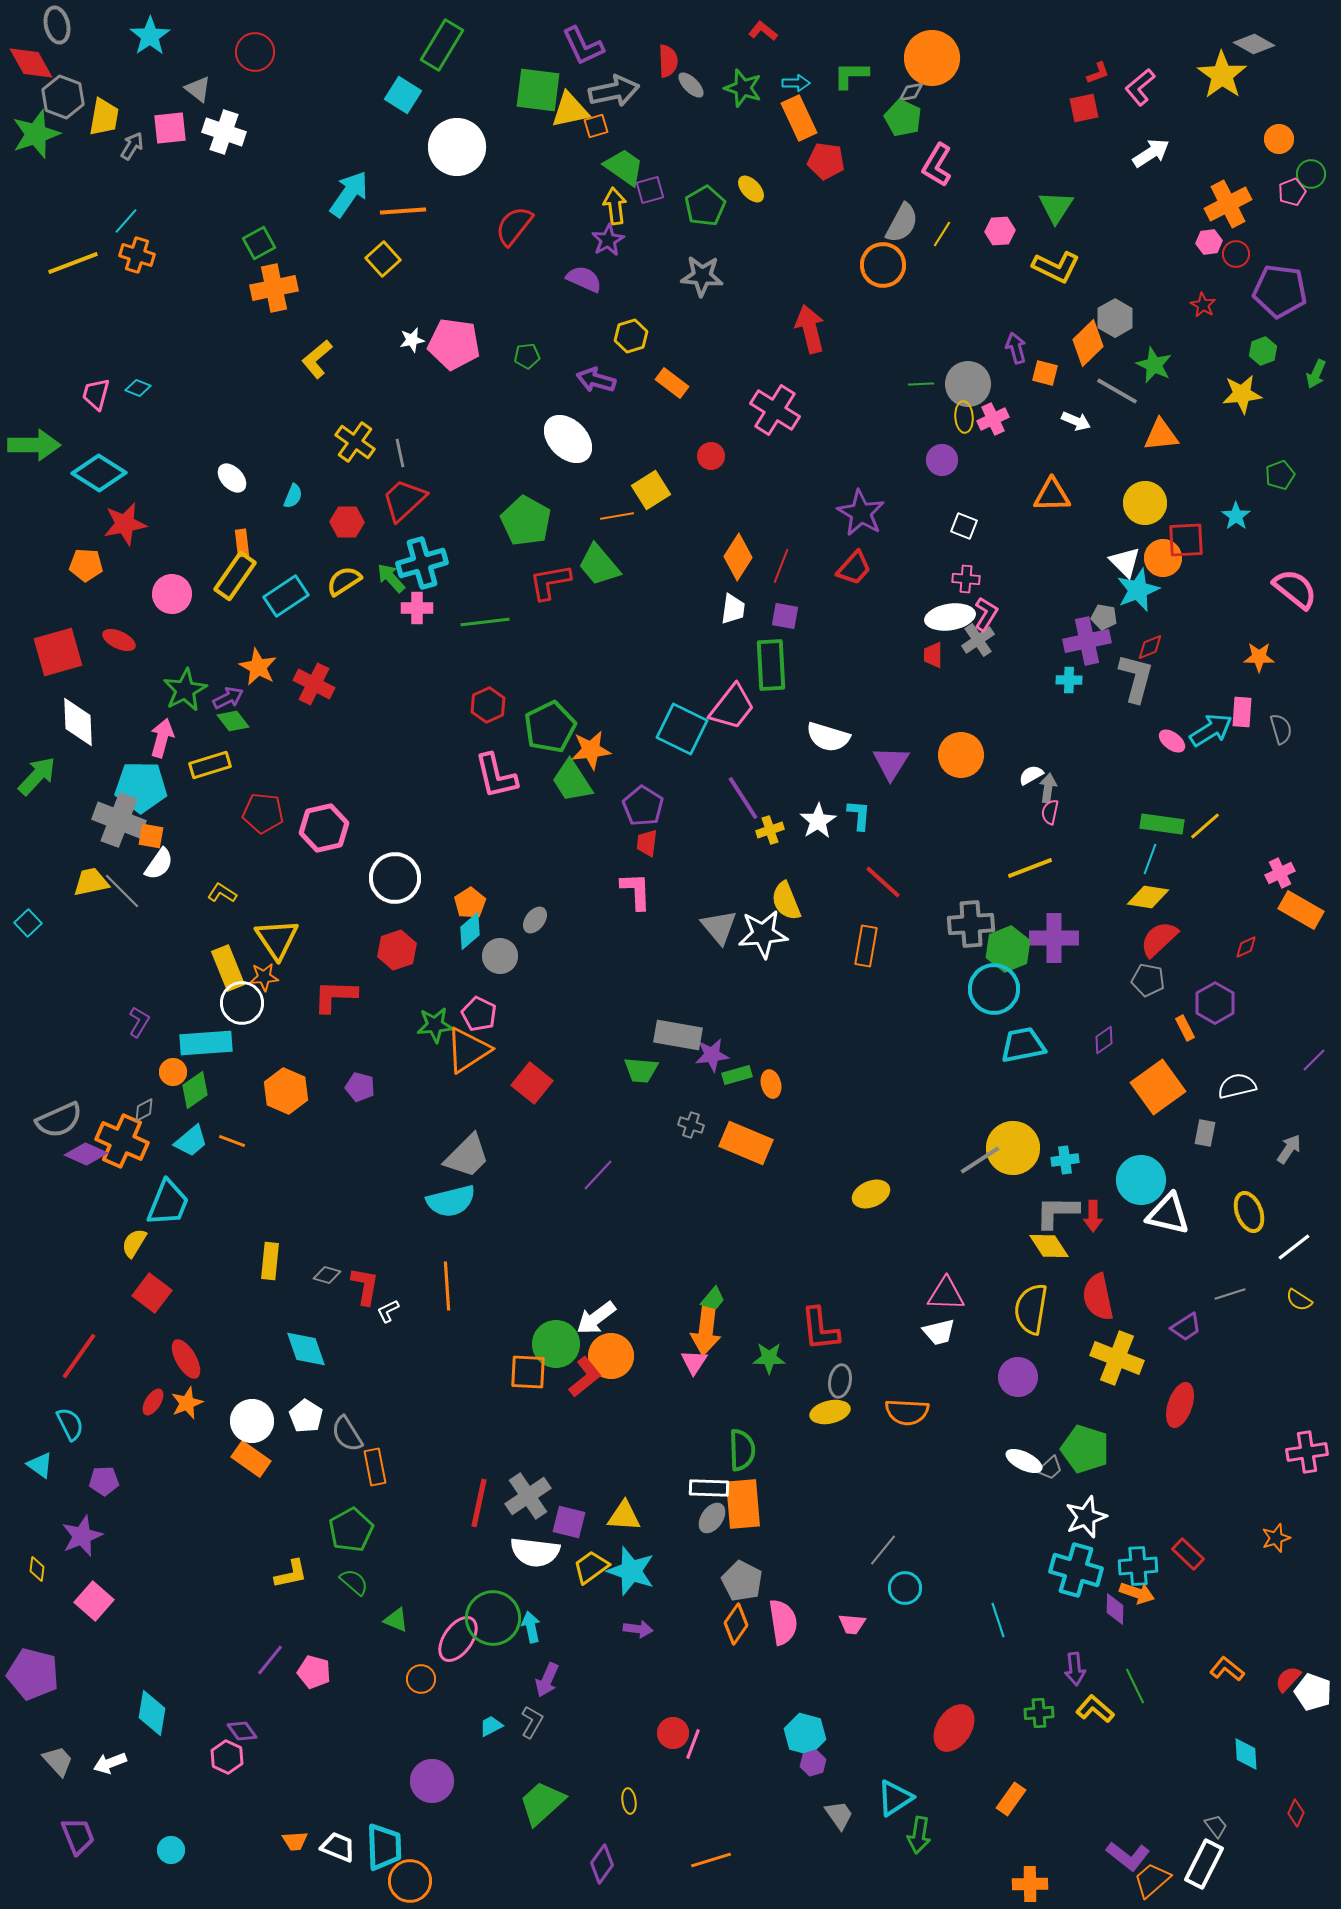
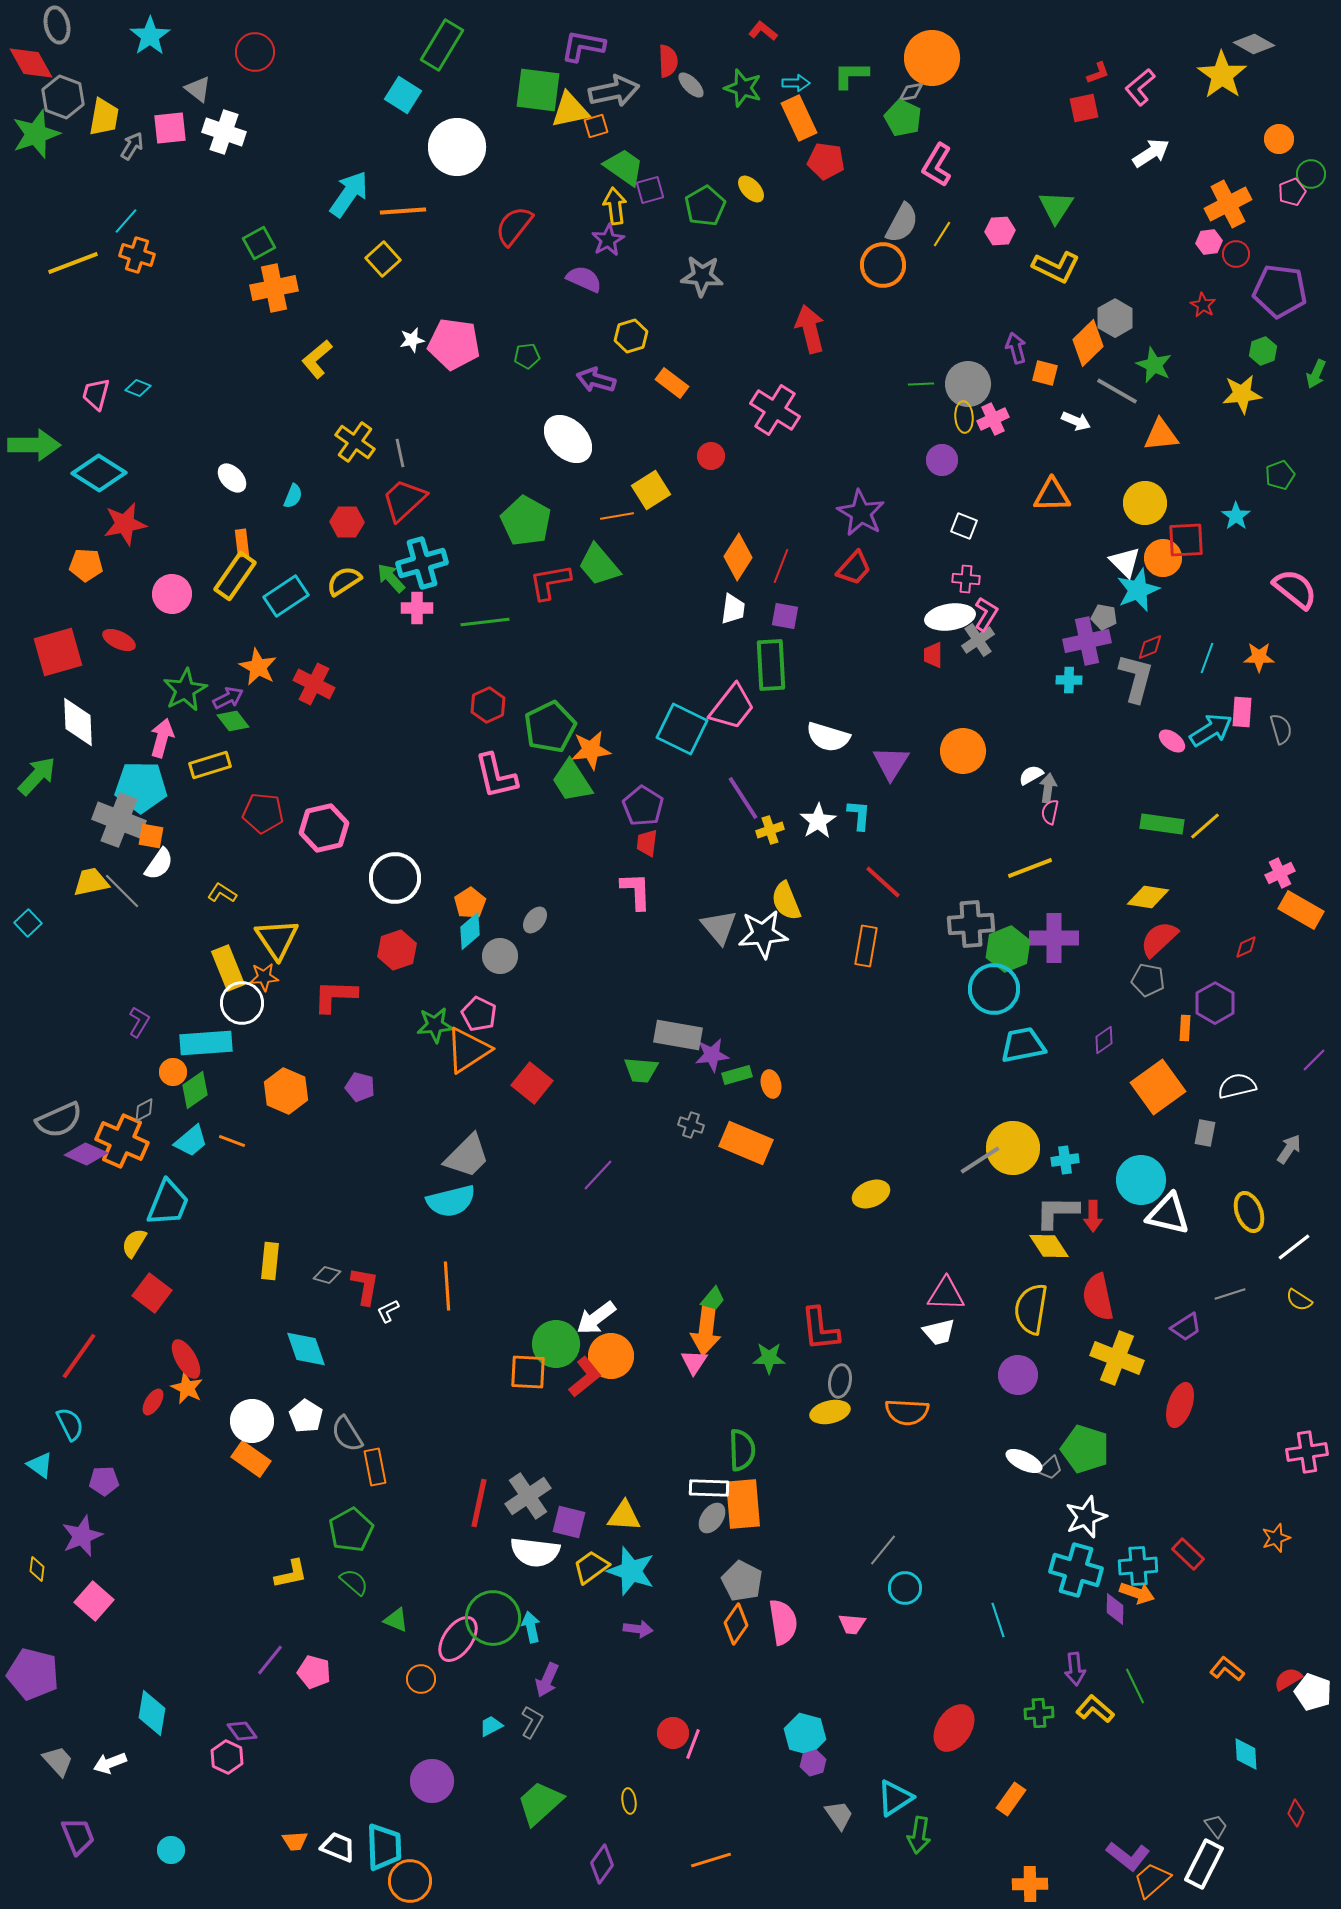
purple L-shape at (583, 46): rotated 126 degrees clockwise
orange circle at (961, 755): moved 2 px right, 4 px up
cyan line at (1150, 859): moved 57 px right, 201 px up
orange rectangle at (1185, 1028): rotated 30 degrees clockwise
purple circle at (1018, 1377): moved 2 px up
orange star at (187, 1403): moved 15 px up; rotated 24 degrees counterclockwise
red semicircle at (1288, 1679): rotated 16 degrees clockwise
green trapezoid at (542, 1803): moved 2 px left
